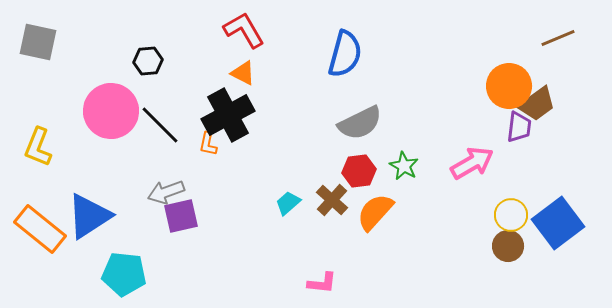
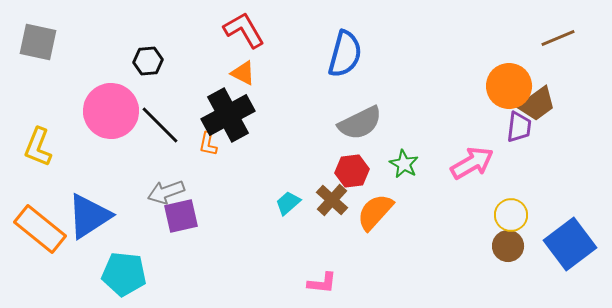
green star: moved 2 px up
red hexagon: moved 7 px left
blue square: moved 12 px right, 21 px down
